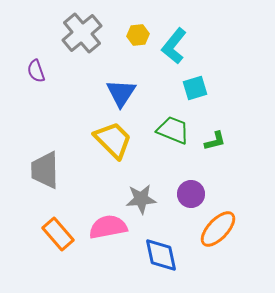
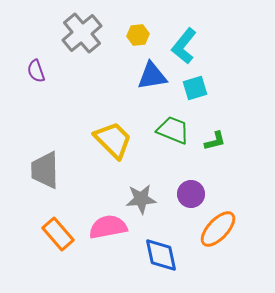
cyan L-shape: moved 10 px right
blue triangle: moved 31 px right, 17 px up; rotated 48 degrees clockwise
